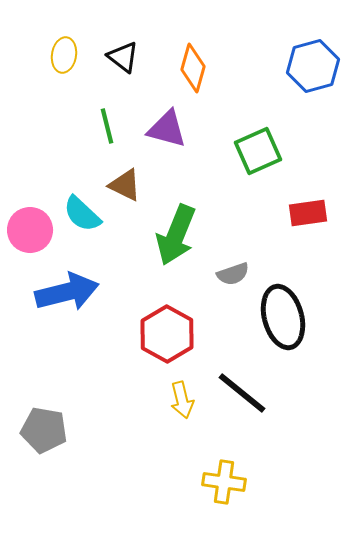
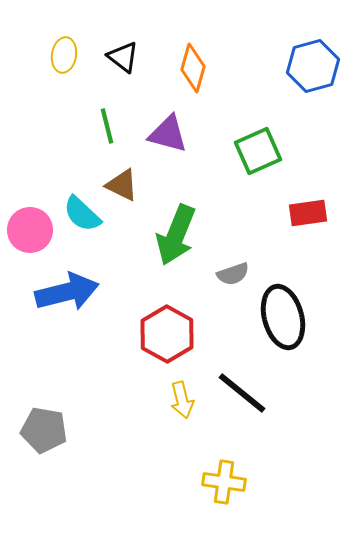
purple triangle: moved 1 px right, 5 px down
brown triangle: moved 3 px left
